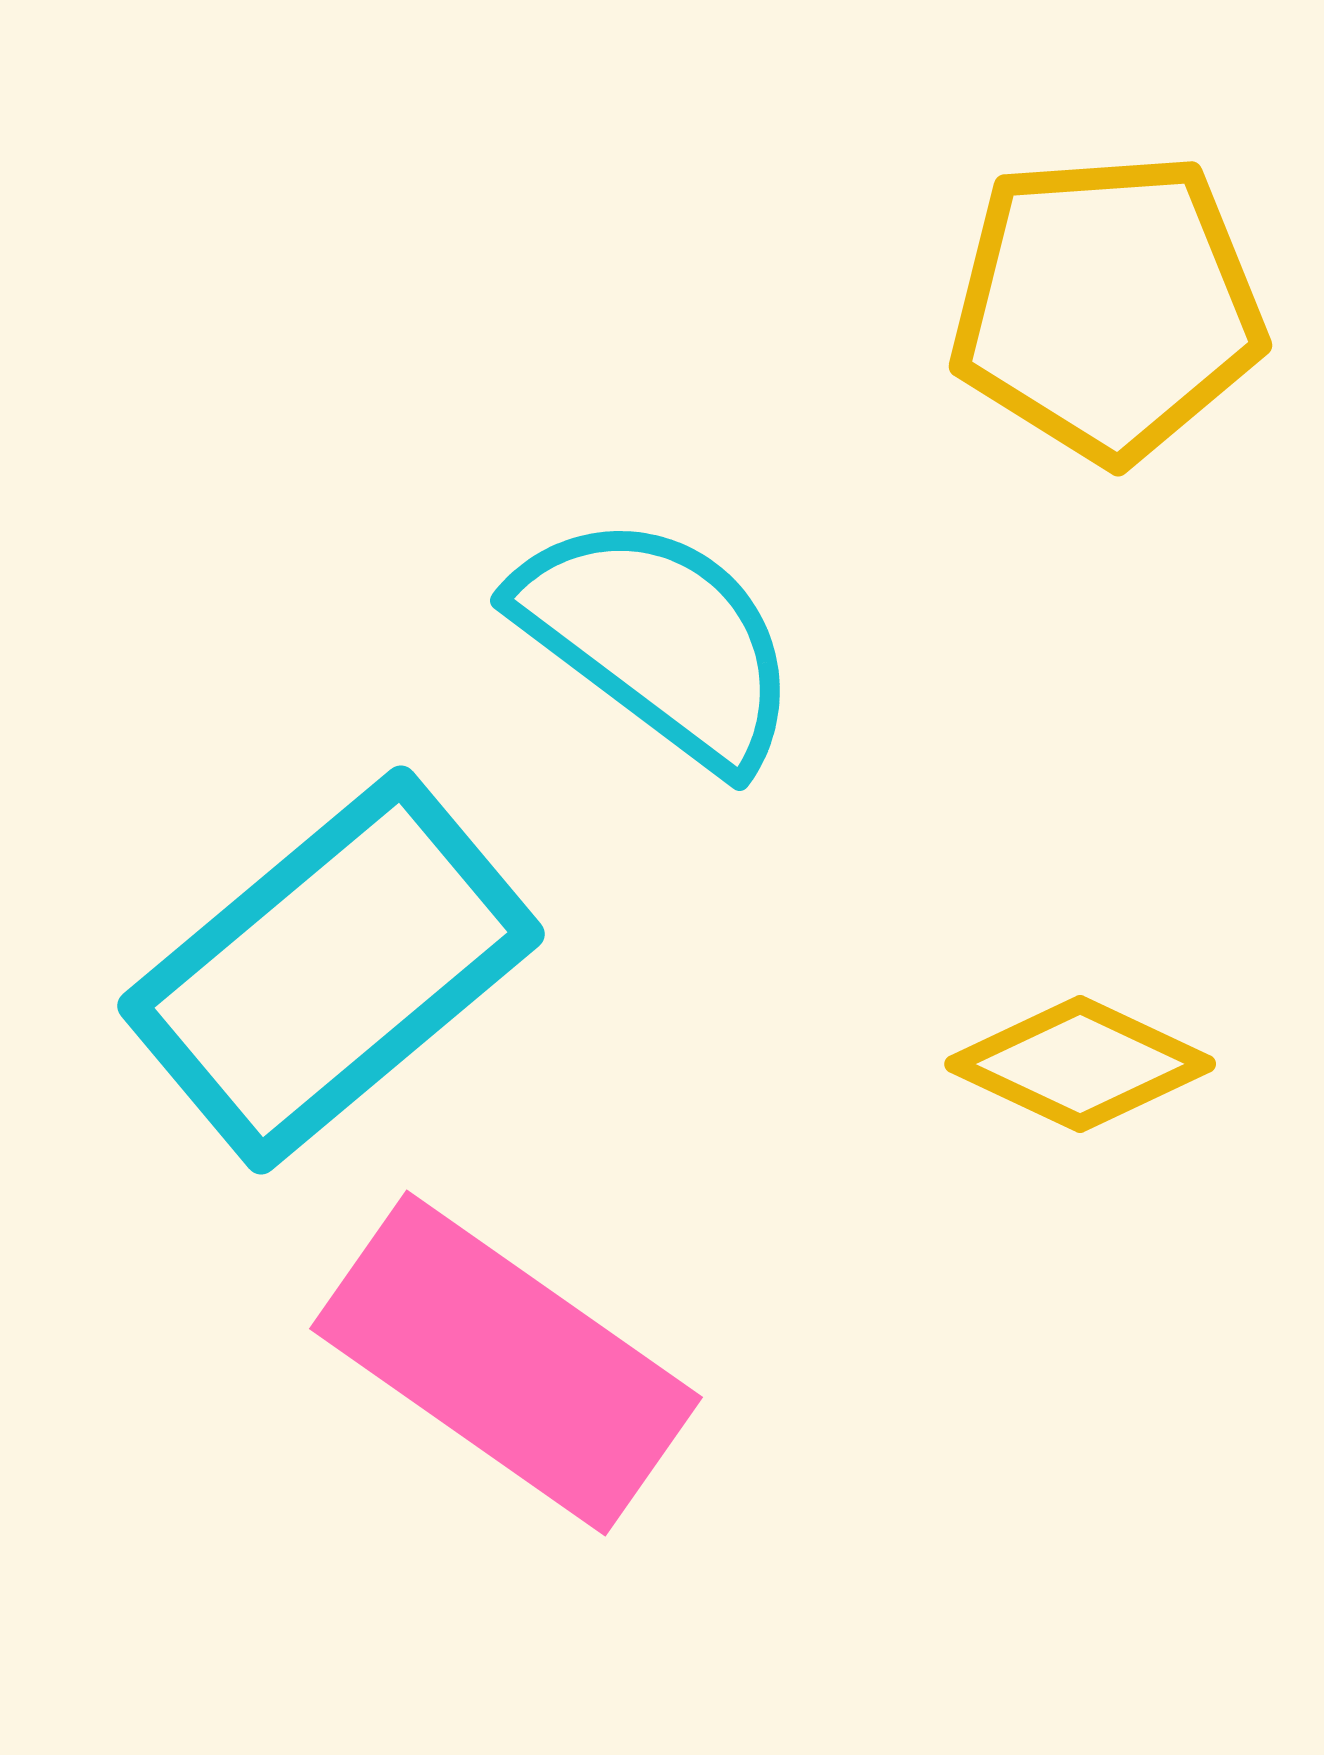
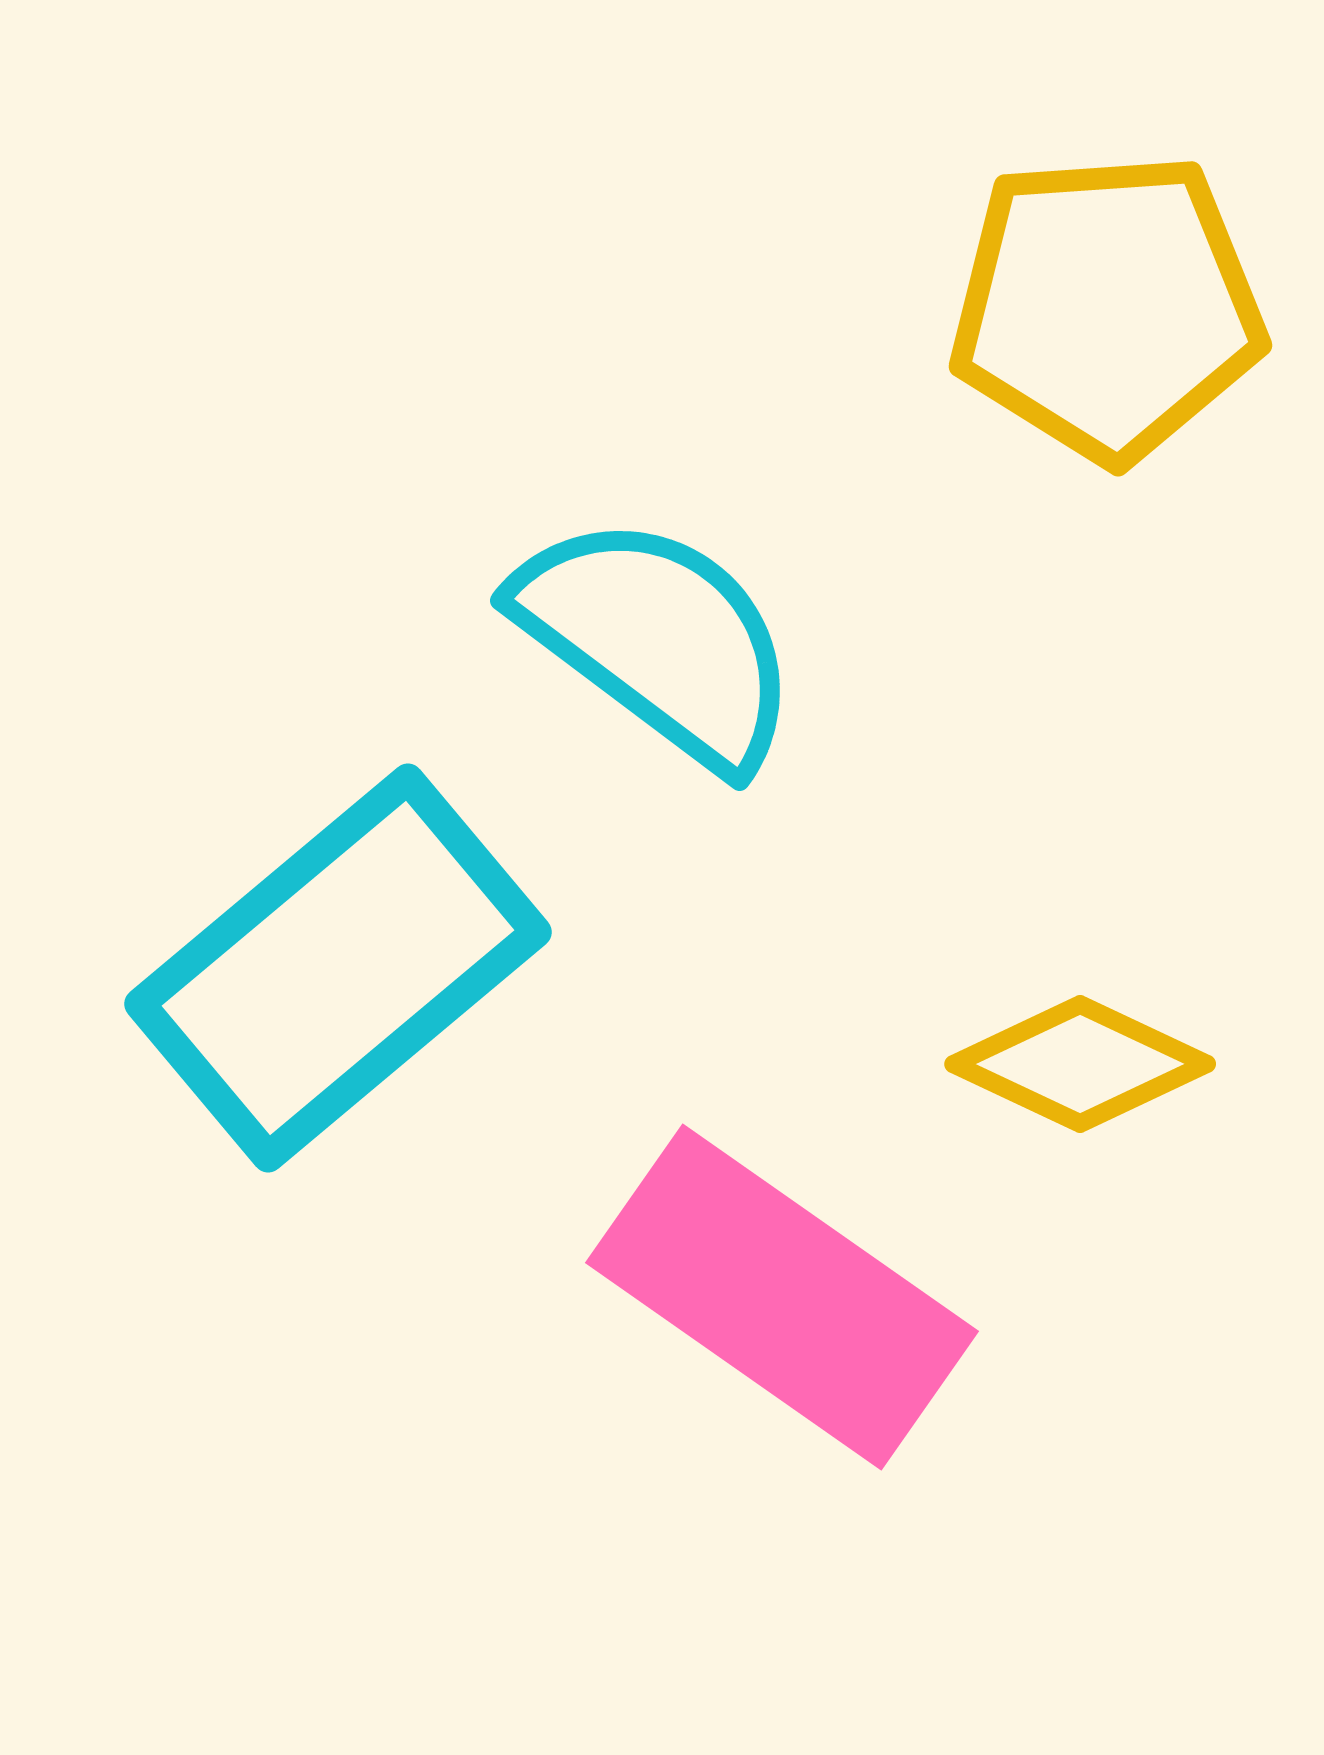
cyan rectangle: moved 7 px right, 2 px up
pink rectangle: moved 276 px right, 66 px up
